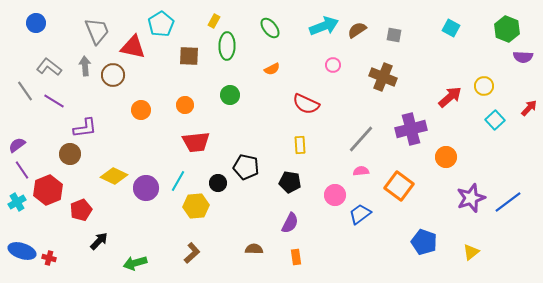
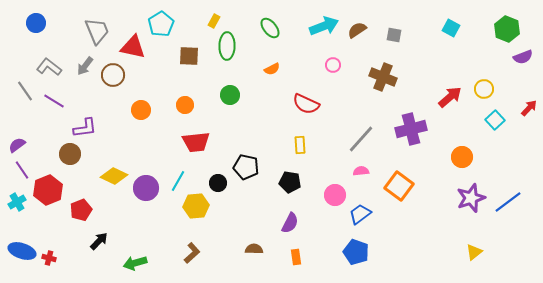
purple semicircle at (523, 57): rotated 24 degrees counterclockwise
gray arrow at (85, 66): rotated 138 degrees counterclockwise
yellow circle at (484, 86): moved 3 px down
orange circle at (446, 157): moved 16 px right
blue pentagon at (424, 242): moved 68 px left, 10 px down
yellow triangle at (471, 252): moved 3 px right
